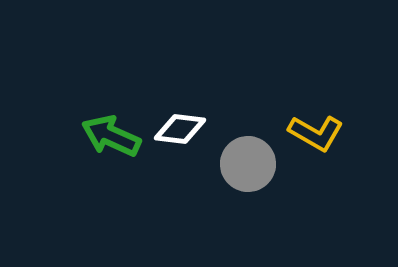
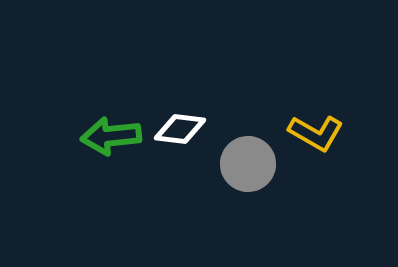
green arrow: rotated 30 degrees counterclockwise
